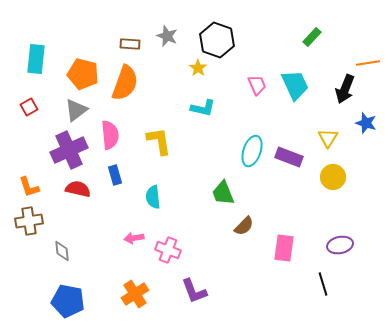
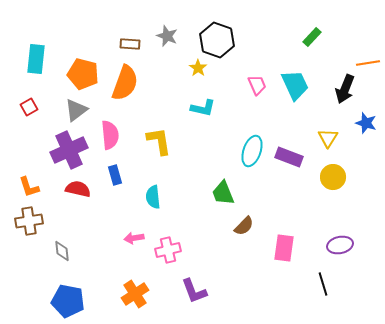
pink cross: rotated 35 degrees counterclockwise
